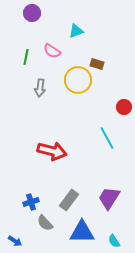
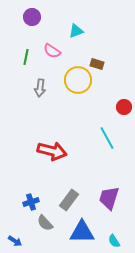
purple circle: moved 4 px down
purple trapezoid: rotated 15 degrees counterclockwise
